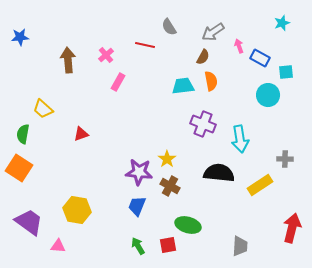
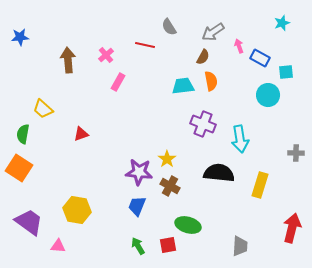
gray cross: moved 11 px right, 6 px up
yellow rectangle: rotated 40 degrees counterclockwise
